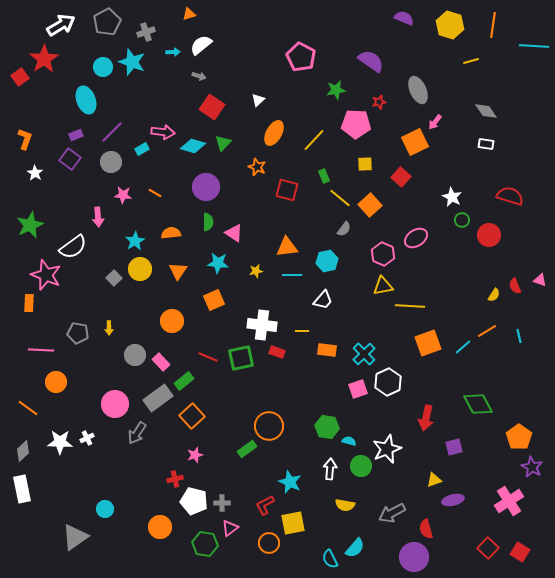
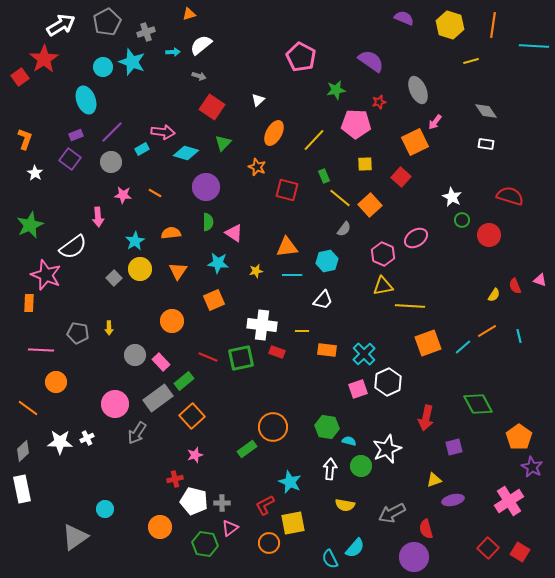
cyan diamond at (193, 146): moved 7 px left, 7 px down
orange circle at (269, 426): moved 4 px right, 1 px down
